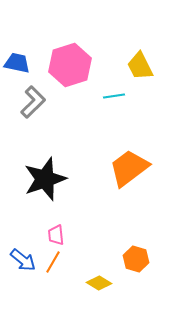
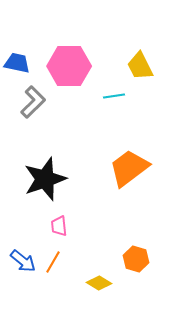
pink hexagon: moved 1 px left, 1 px down; rotated 18 degrees clockwise
pink trapezoid: moved 3 px right, 9 px up
blue arrow: moved 1 px down
